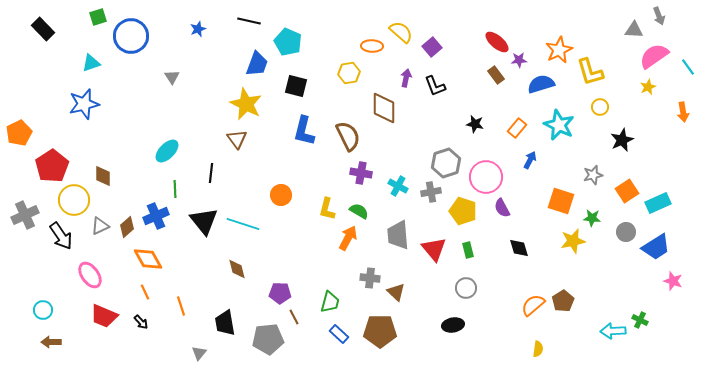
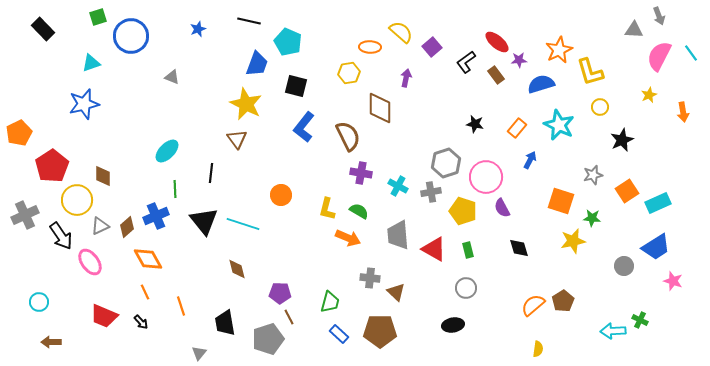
orange ellipse at (372, 46): moved 2 px left, 1 px down
pink semicircle at (654, 56): moved 5 px right; rotated 28 degrees counterclockwise
cyan line at (688, 67): moved 3 px right, 14 px up
gray triangle at (172, 77): rotated 35 degrees counterclockwise
black L-shape at (435, 86): moved 31 px right, 24 px up; rotated 75 degrees clockwise
yellow star at (648, 87): moved 1 px right, 8 px down
brown diamond at (384, 108): moved 4 px left
blue L-shape at (304, 131): moved 4 px up; rotated 24 degrees clockwise
yellow circle at (74, 200): moved 3 px right
gray circle at (626, 232): moved 2 px left, 34 px down
orange arrow at (348, 238): rotated 85 degrees clockwise
red triangle at (434, 249): rotated 20 degrees counterclockwise
pink ellipse at (90, 275): moved 13 px up
cyan circle at (43, 310): moved 4 px left, 8 px up
brown line at (294, 317): moved 5 px left
gray pentagon at (268, 339): rotated 12 degrees counterclockwise
